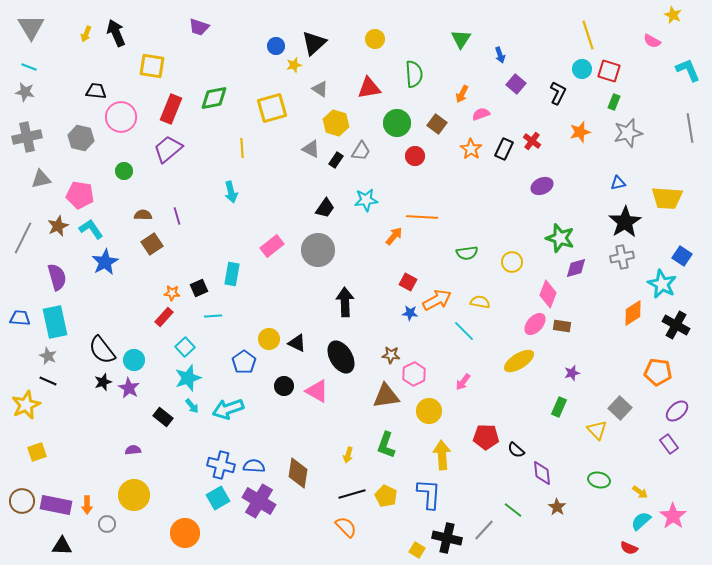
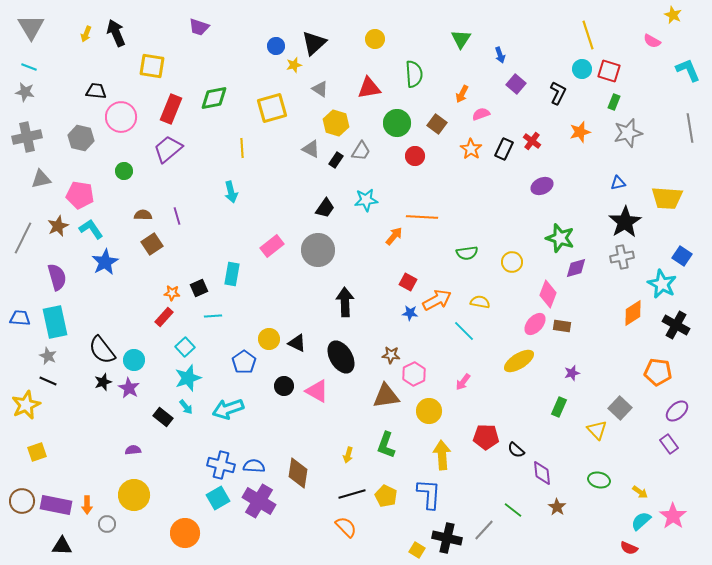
cyan arrow at (192, 406): moved 6 px left, 1 px down
